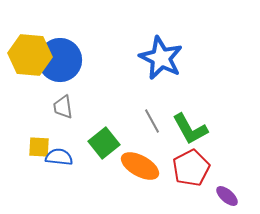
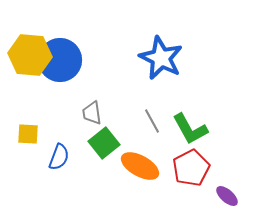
gray trapezoid: moved 29 px right, 6 px down
yellow square: moved 11 px left, 13 px up
blue semicircle: rotated 104 degrees clockwise
